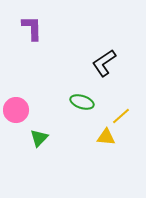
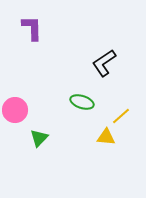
pink circle: moved 1 px left
